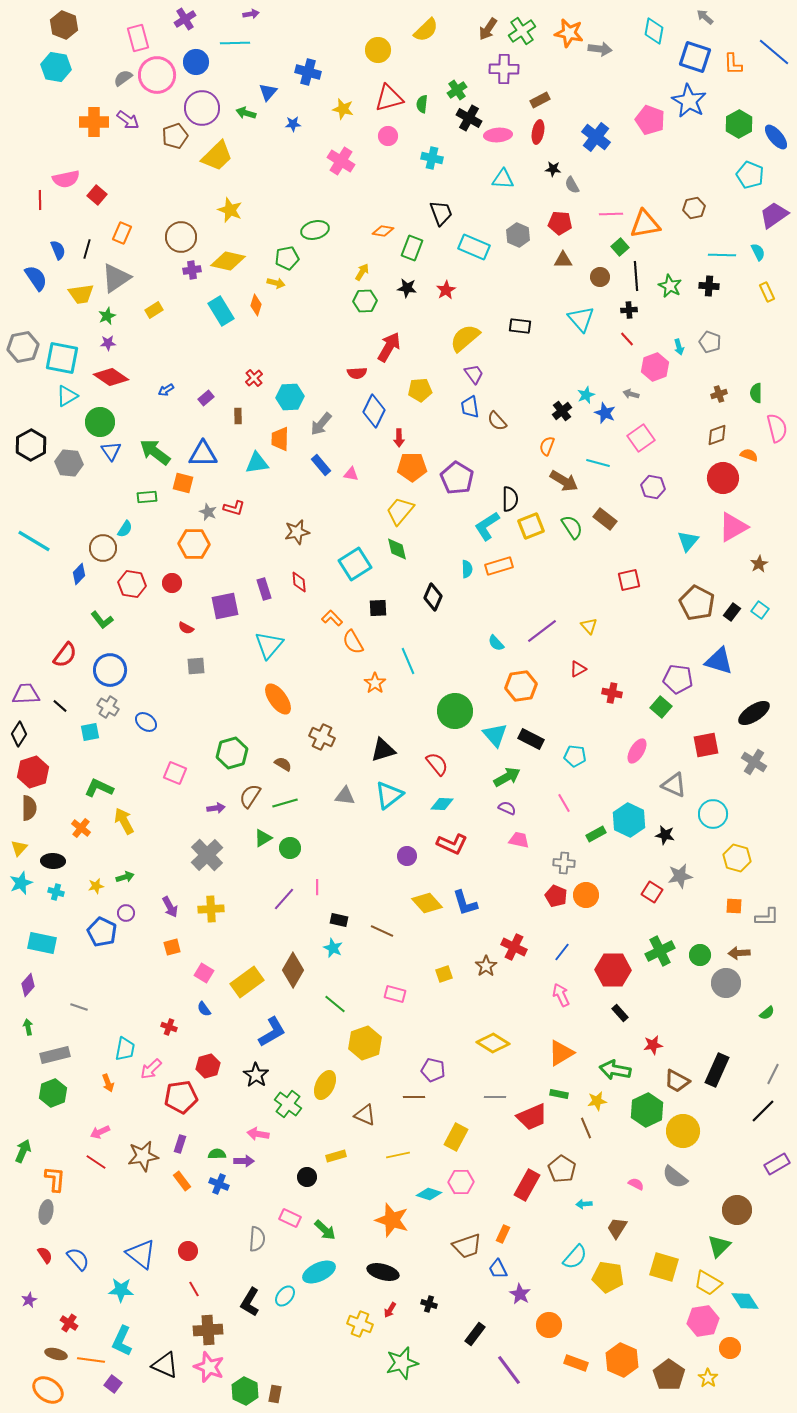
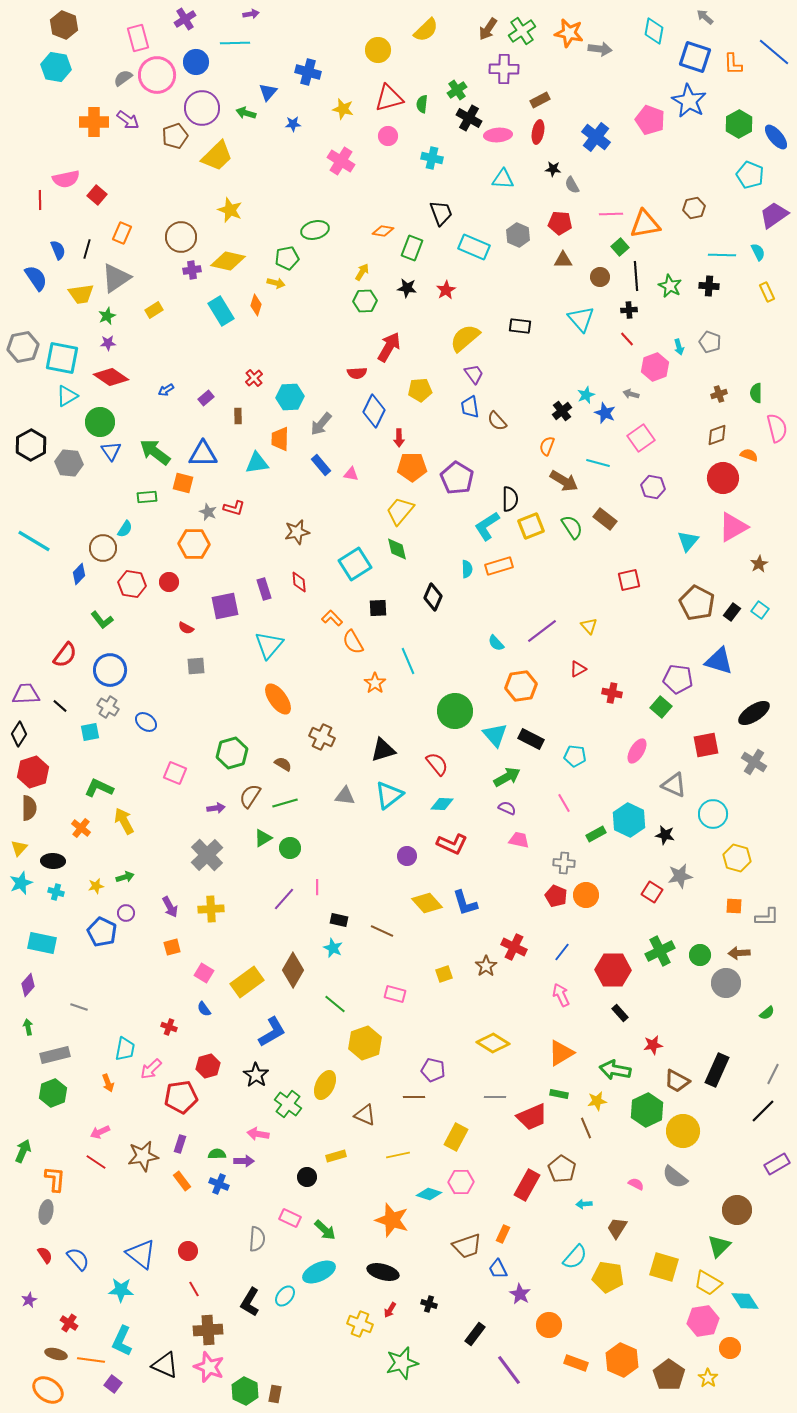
red circle at (172, 583): moved 3 px left, 1 px up
